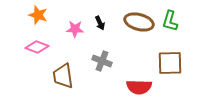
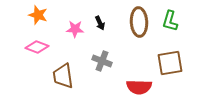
brown ellipse: rotated 72 degrees clockwise
brown square: rotated 8 degrees counterclockwise
